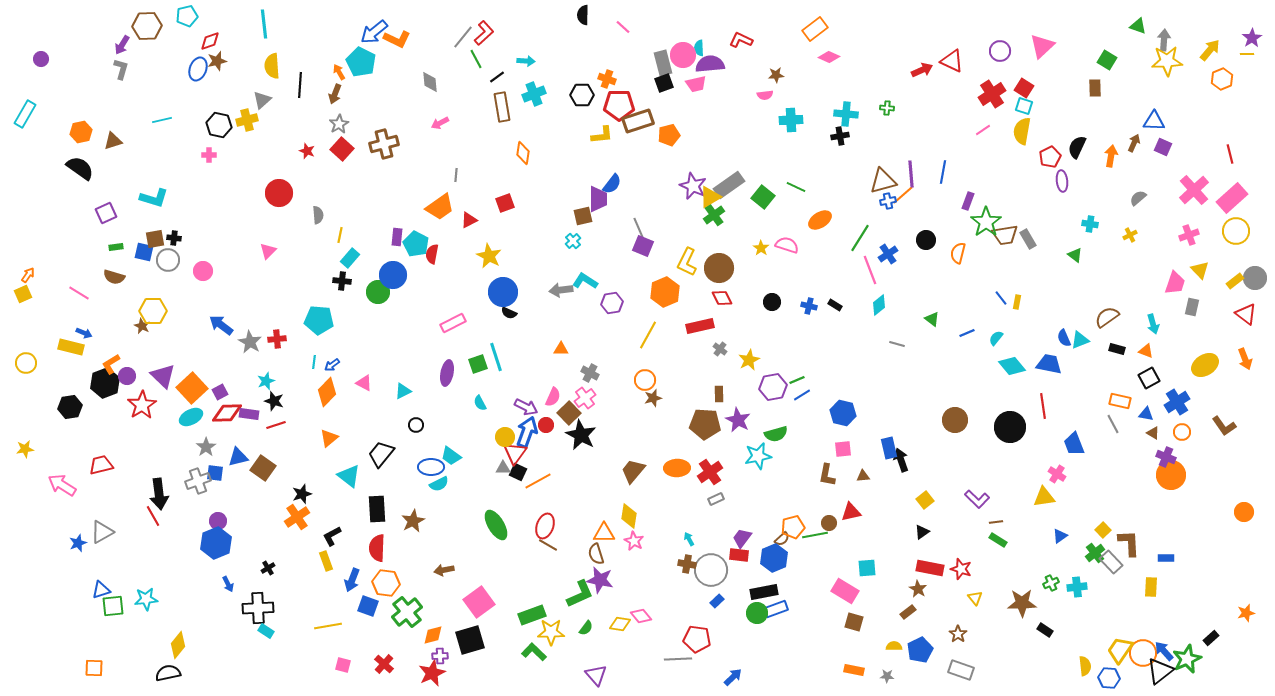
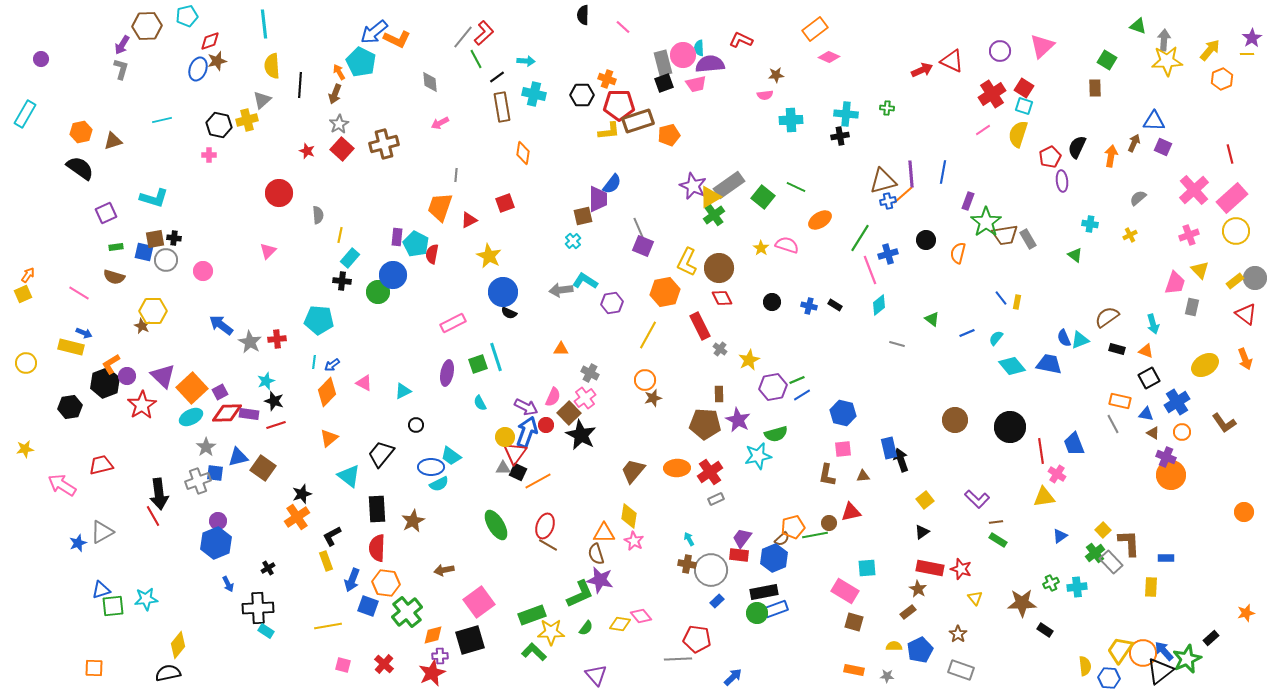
cyan cross at (534, 94): rotated 35 degrees clockwise
yellow semicircle at (1022, 131): moved 4 px left, 3 px down; rotated 8 degrees clockwise
yellow L-shape at (602, 135): moved 7 px right, 4 px up
orange trapezoid at (440, 207): rotated 144 degrees clockwise
blue cross at (888, 254): rotated 18 degrees clockwise
gray circle at (168, 260): moved 2 px left
orange hexagon at (665, 292): rotated 12 degrees clockwise
red rectangle at (700, 326): rotated 76 degrees clockwise
red line at (1043, 406): moved 2 px left, 45 px down
brown L-shape at (1224, 426): moved 3 px up
